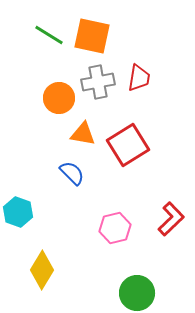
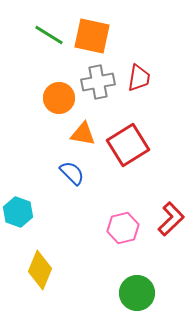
pink hexagon: moved 8 px right
yellow diamond: moved 2 px left; rotated 9 degrees counterclockwise
